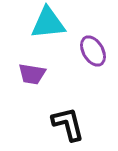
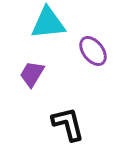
purple ellipse: rotated 8 degrees counterclockwise
purple trapezoid: rotated 112 degrees clockwise
